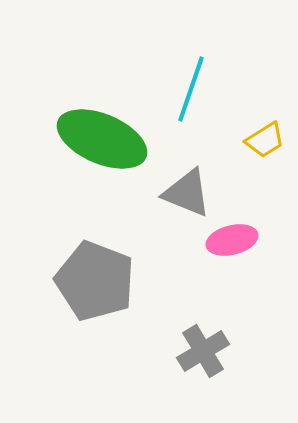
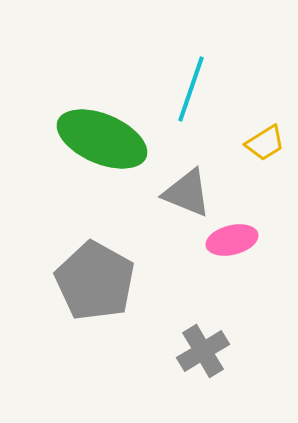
yellow trapezoid: moved 3 px down
gray pentagon: rotated 8 degrees clockwise
